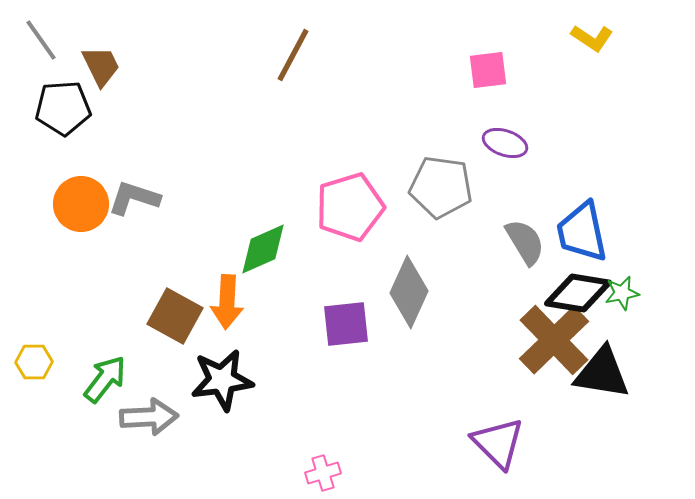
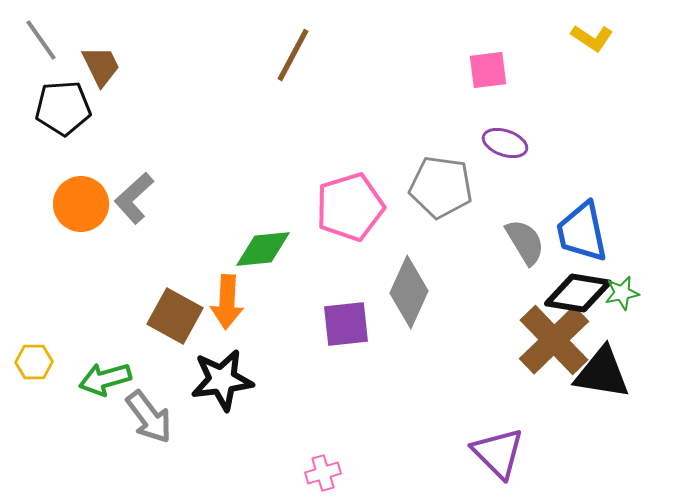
gray L-shape: rotated 60 degrees counterclockwise
green diamond: rotated 18 degrees clockwise
green arrow: rotated 144 degrees counterclockwise
gray arrow: rotated 56 degrees clockwise
purple triangle: moved 10 px down
